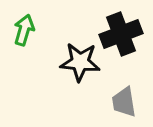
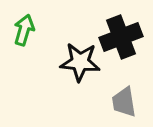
black cross: moved 3 px down
